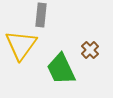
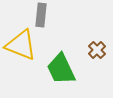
yellow triangle: rotated 44 degrees counterclockwise
brown cross: moved 7 px right
